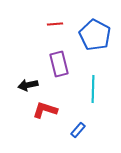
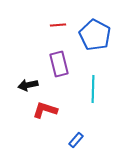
red line: moved 3 px right, 1 px down
blue rectangle: moved 2 px left, 10 px down
